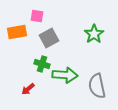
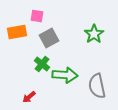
green cross: rotated 21 degrees clockwise
red arrow: moved 1 px right, 8 px down
